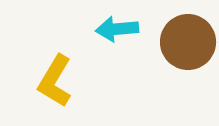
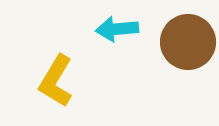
yellow L-shape: moved 1 px right
